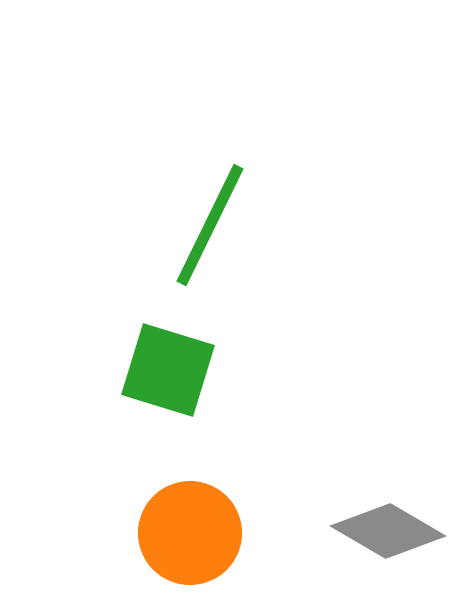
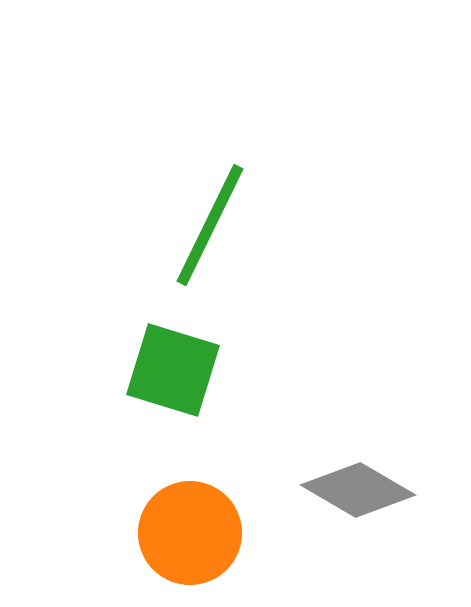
green square: moved 5 px right
gray diamond: moved 30 px left, 41 px up
